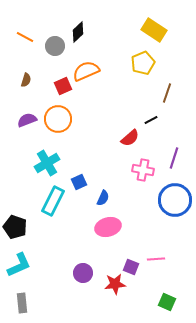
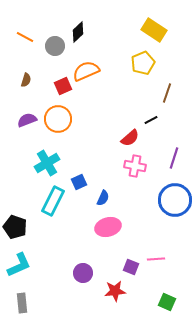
pink cross: moved 8 px left, 4 px up
red star: moved 7 px down
